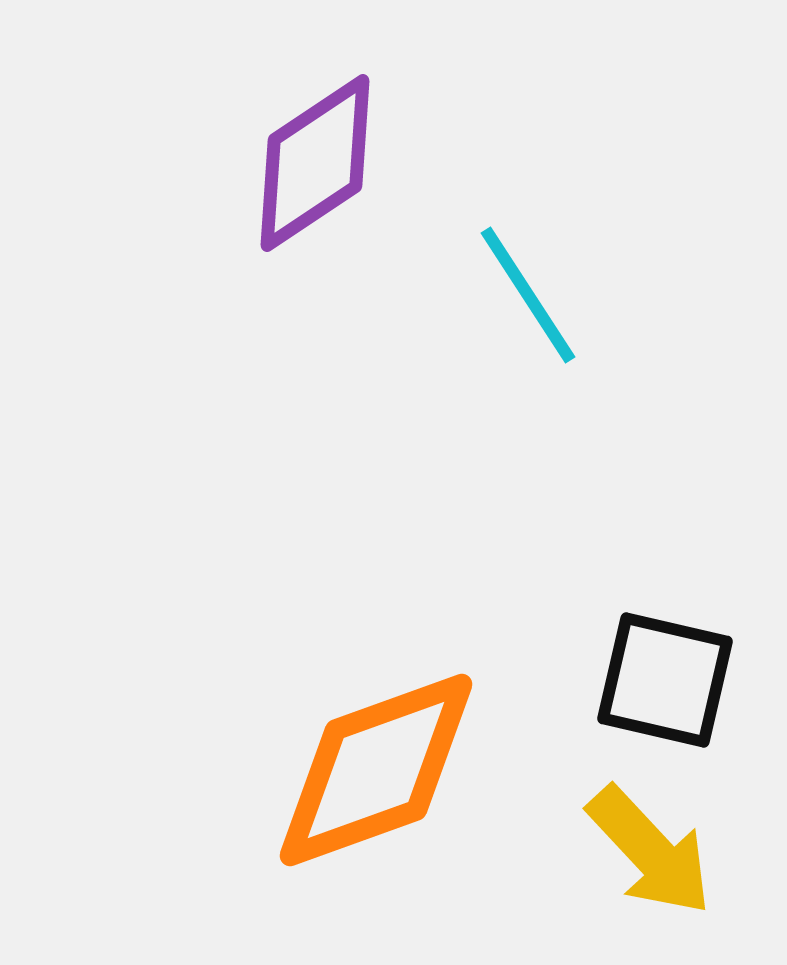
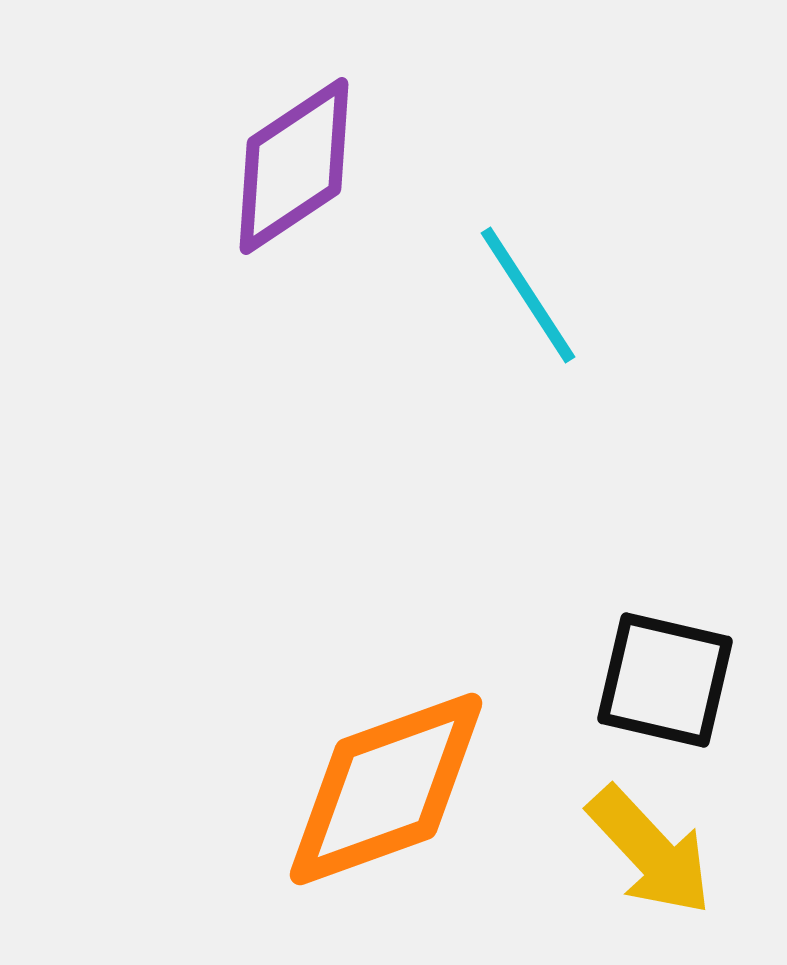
purple diamond: moved 21 px left, 3 px down
orange diamond: moved 10 px right, 19 px down
